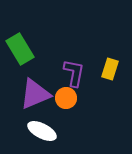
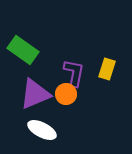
green rectangle: moved 3 px right, 1 px down; rotated 24 degrees counterclockwise
yellow rectangle: moved 3 px left
orange circle: moved 4 px up
white ellipse: moved 1 px up
